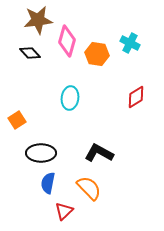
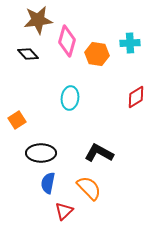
cyan cross: rotated 30 degrees counterclockwise
black diamond: moved 2 px left, 1 px down
